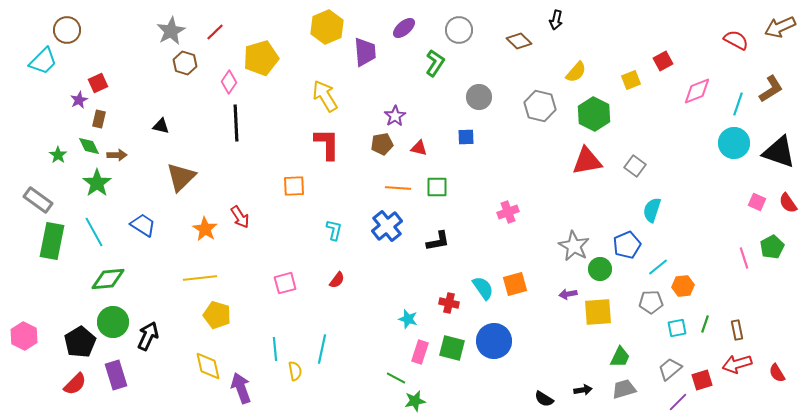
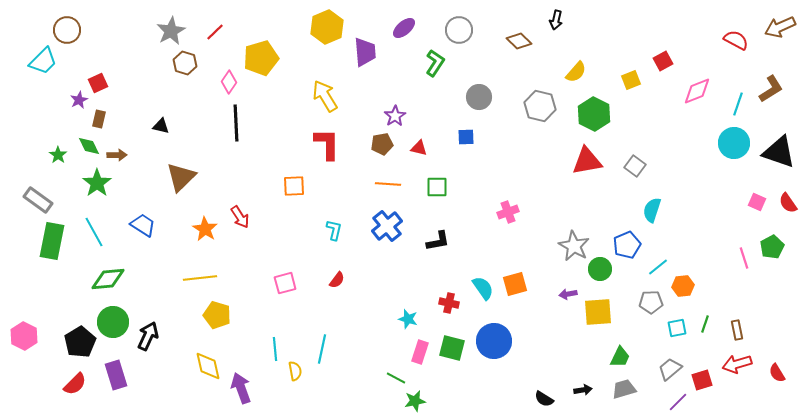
orange line at (398, 188): moved 10 px left, 4 px up
